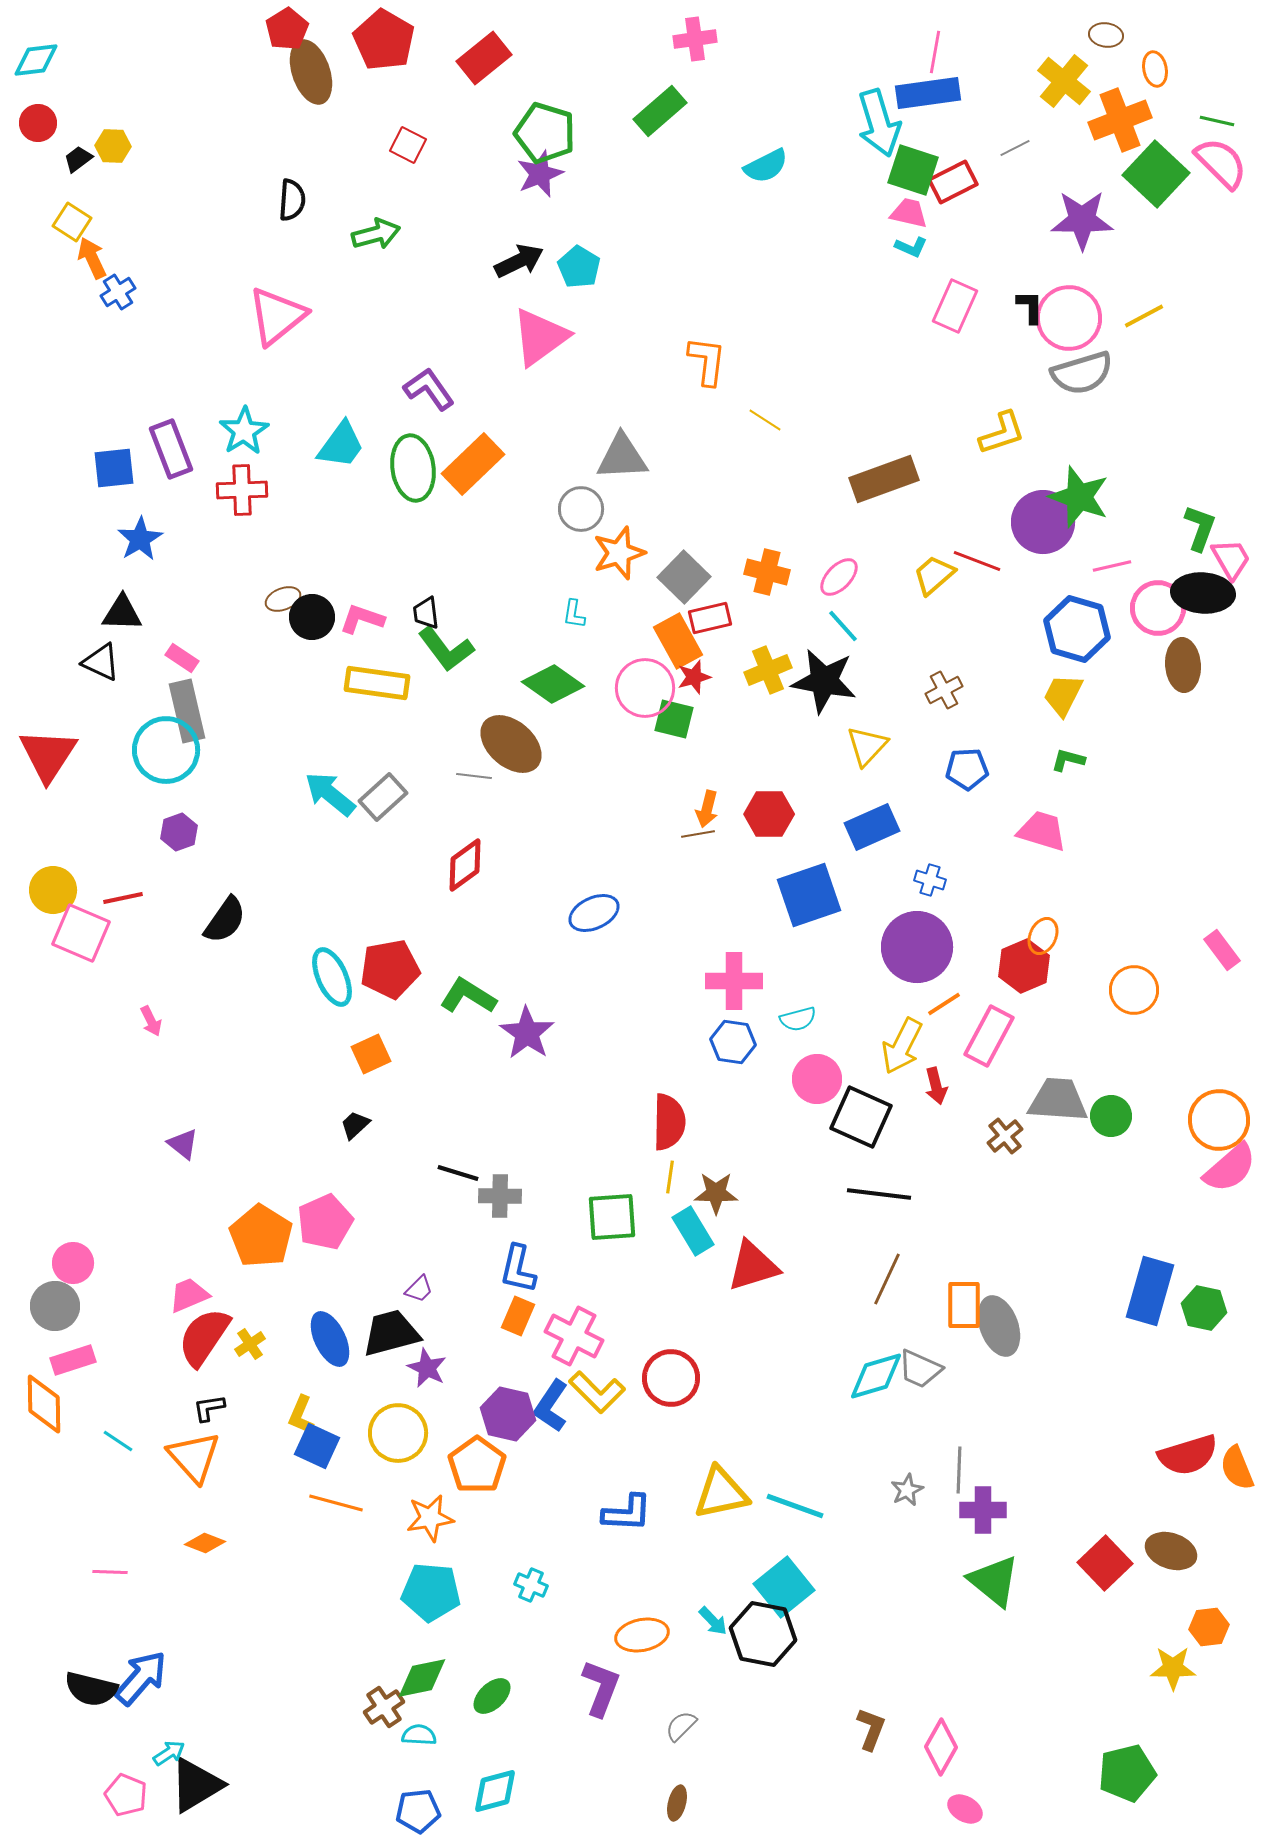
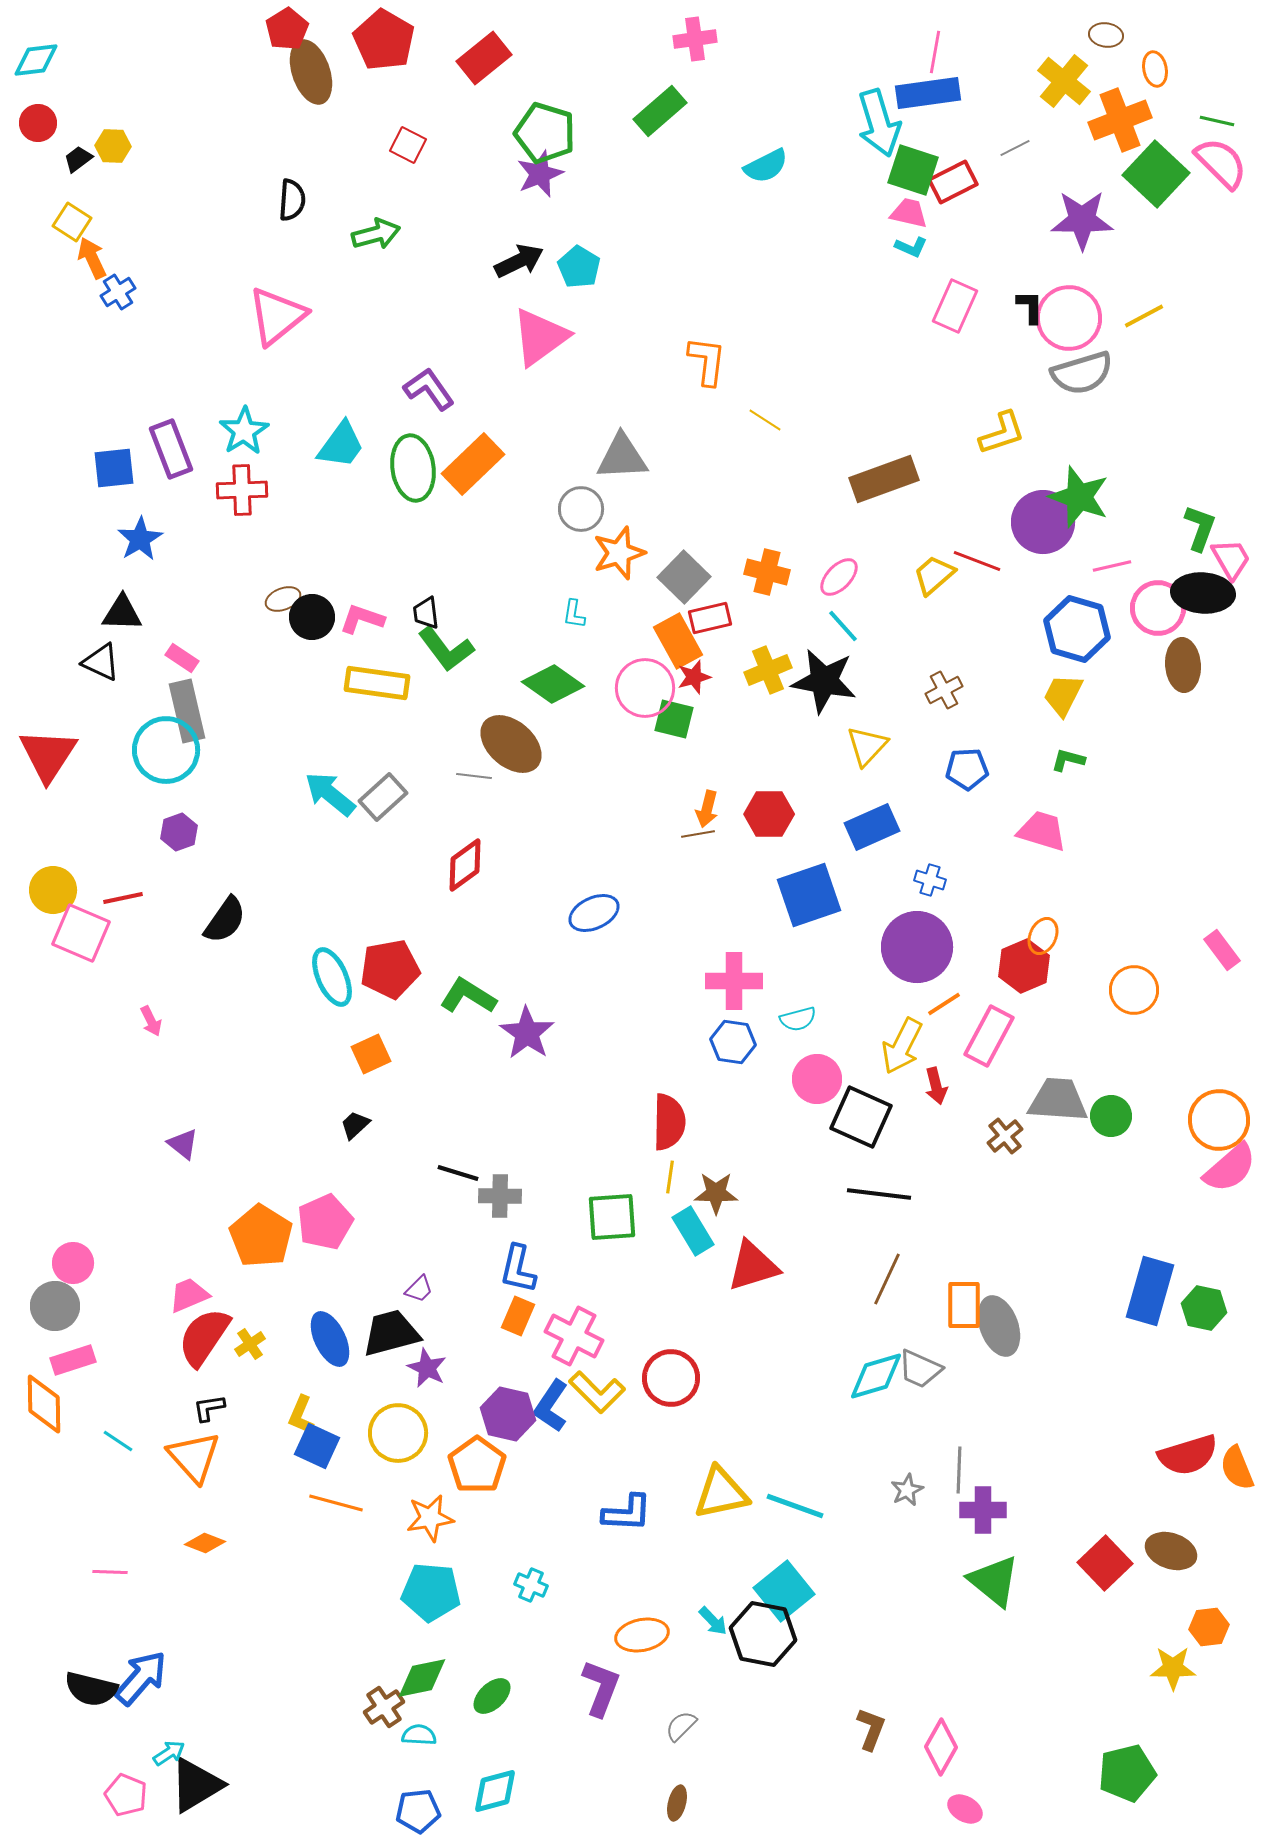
cyan square at (784, 1587): moved 4 px down
